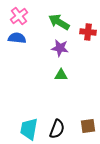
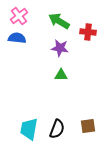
green arrow: moved 1 px up
